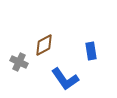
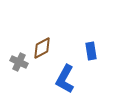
brown diamond: moved 2 px left, 3 px down
blue L-shape: rotated 64 degrees clockwise
